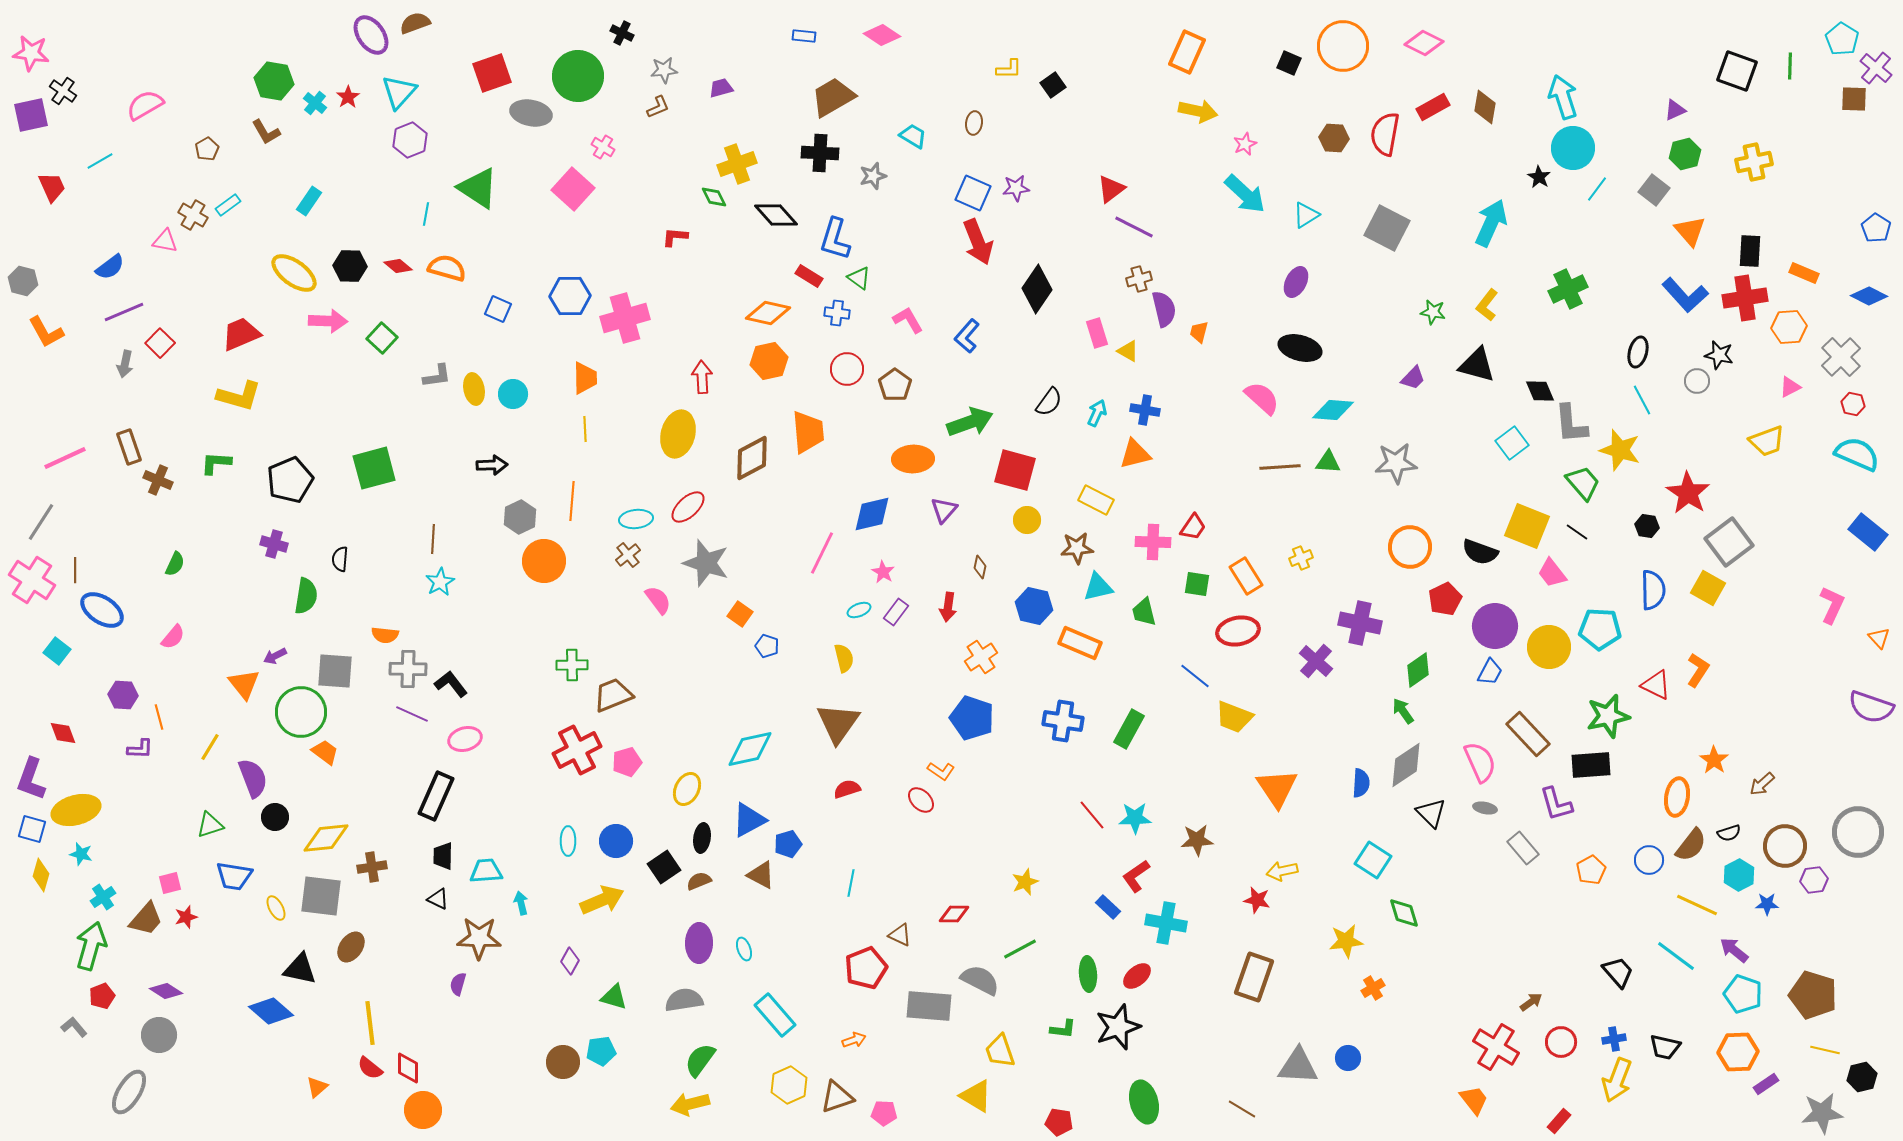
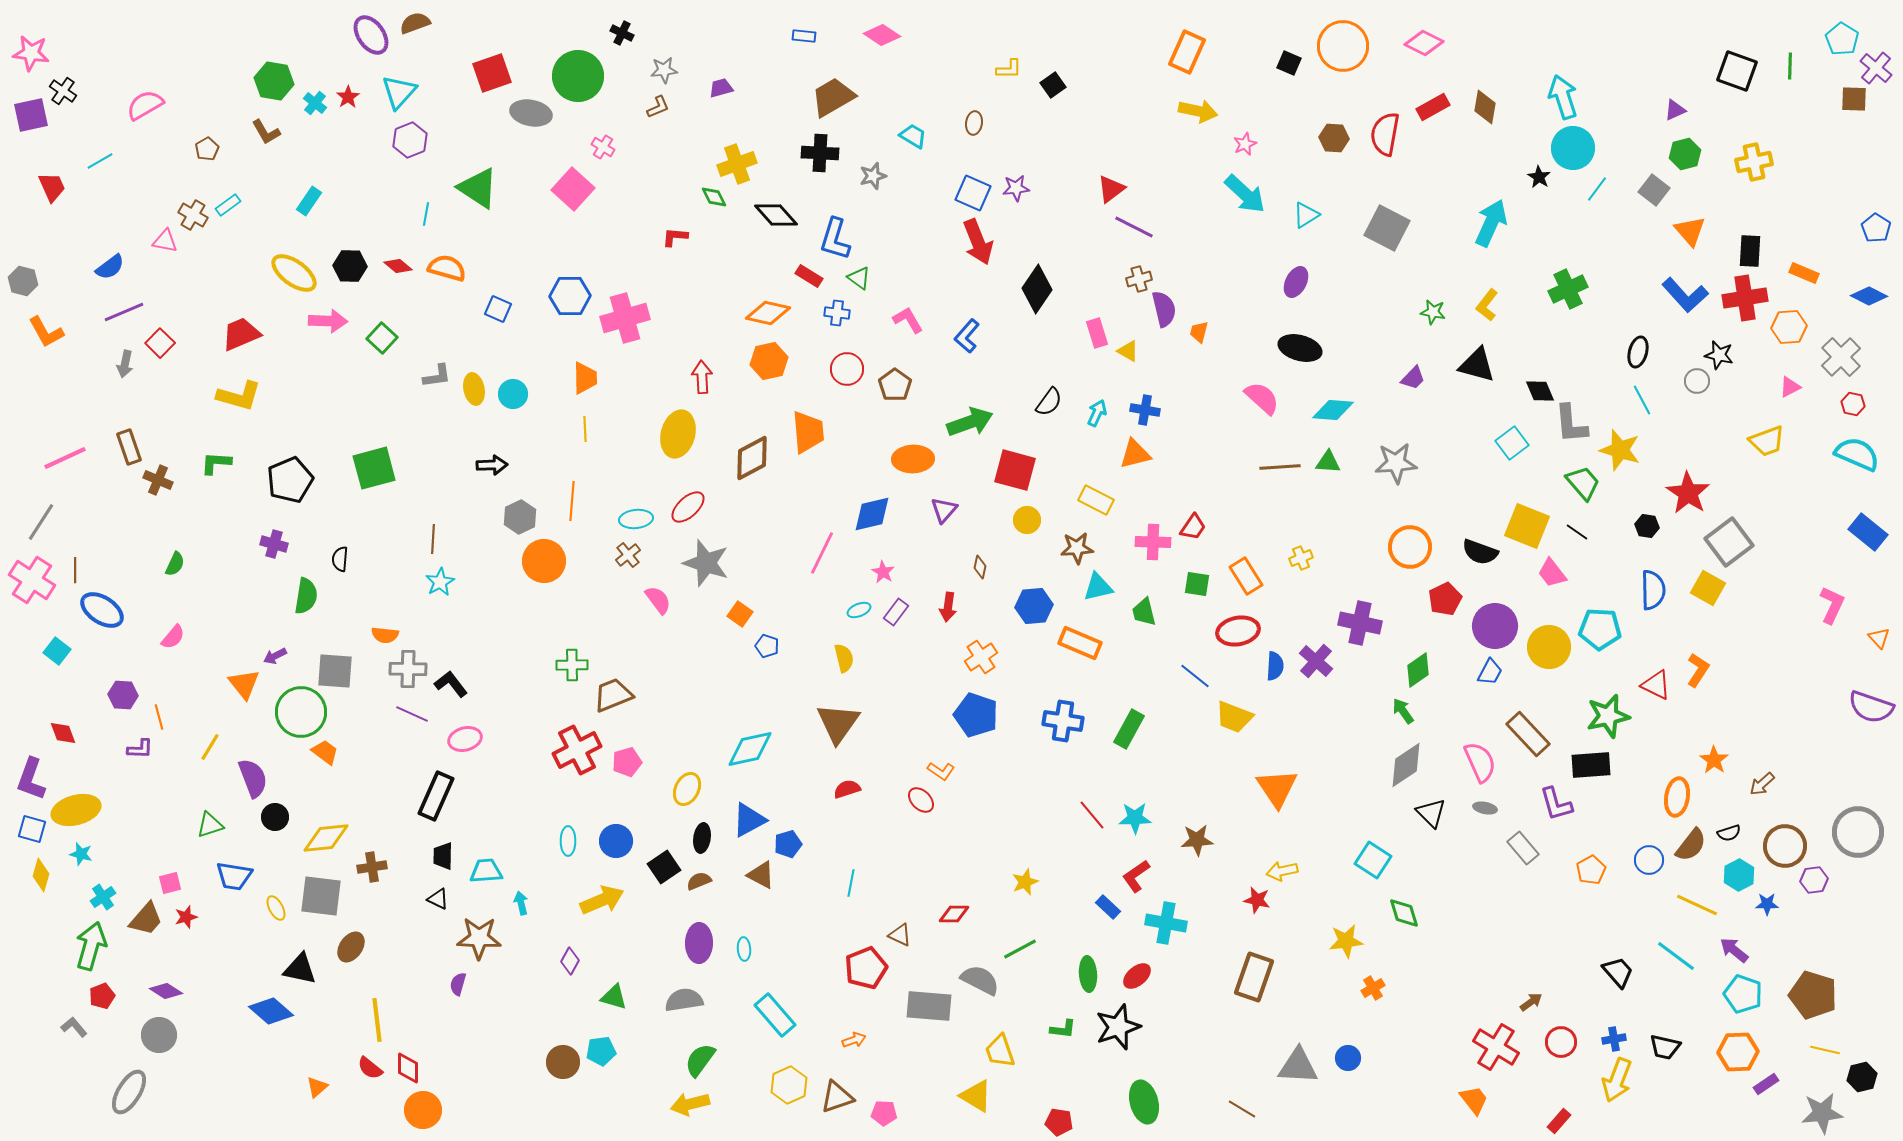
blue hexagon at (1034, 606): rotated 18 degrees counterclockwise
blue pentagon at (972, 718): moved 4 px right, 3 px up
blue semicircle at (1361, 783): moved 86 px left, 117 px up
cyan ellipse at (744, 949): rotated 15 degrees clockwise
yellow line at (370, 1023): moved 7 px right, 3 px up
